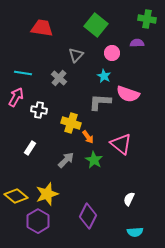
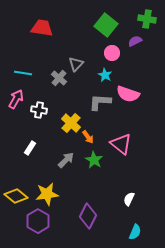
green square: moved 10 px right
purple semicircle: moved 2 px left, 2 px up; rotated 24 degrees counterclockwise
gray triangle: moved 9 px down
cyan star: moved 1 px right, 1 px up
pink arrow: moved 2 px down
yellow cross: rotated 24 degrees clockwise
yellow star: rotated 10 degrees clockwise
cyan semicircle: rotated 63 degrees counterclockwise
